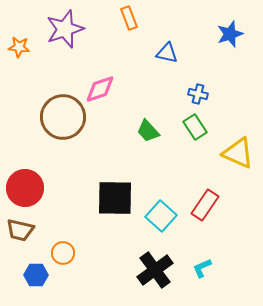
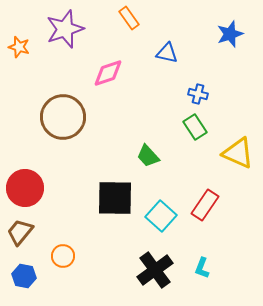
orange rectangle: rotated 15 degrees counterclockwise
orange star: rotated 10 degrees clockwise
pink diamond: moved 8 px right, 16 px up
green trapezoid: moved 25 px down
brown trapezoid: moved 2 px down; rotated 116 degrees clockwise
orange circle: moved 3 px down
cyan L-shape: rotated 45 degrees counterclockwise
blue hexagon: moved 12 px left, 1 px down; rotated 10 degrees clockwise
